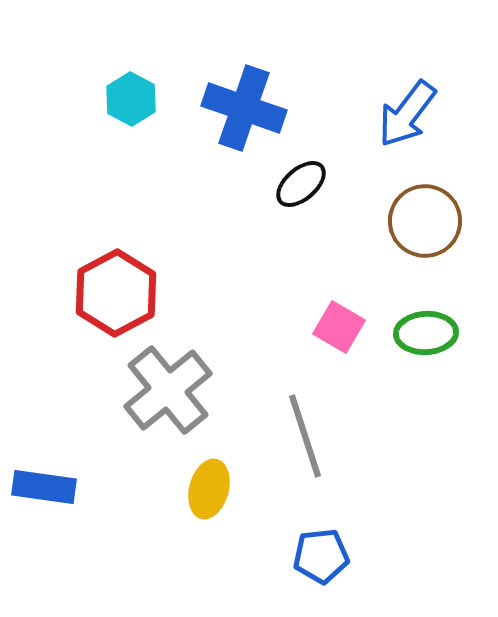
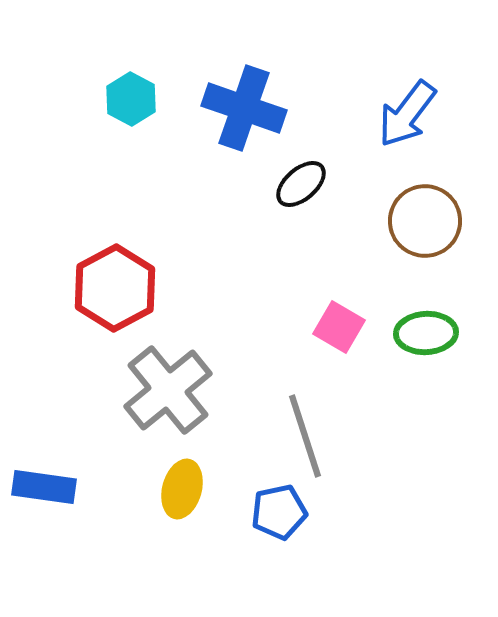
red hexagon: moved 1 px left, 5 px up
yellow ellipse: moved 27 px left
blue pentagon: moved 42 px left, 44 px up; rotated 6 degrees counterclockwise
